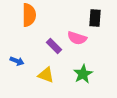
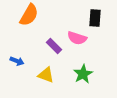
orange semicircle: rotated 30 degrees clockwise
